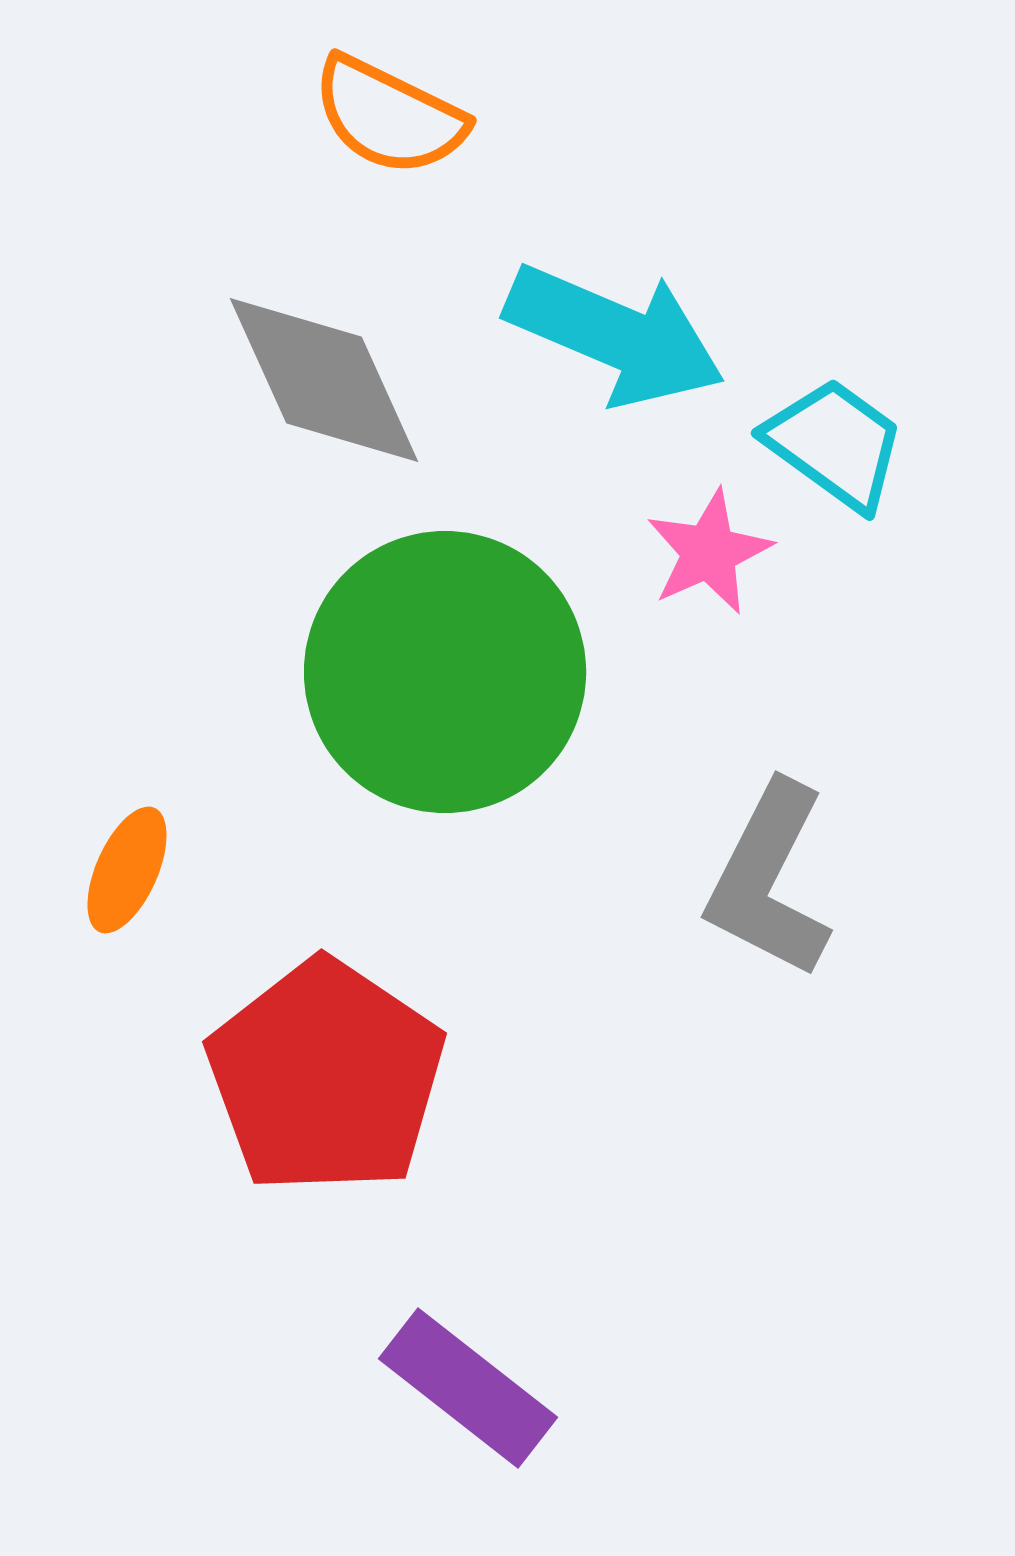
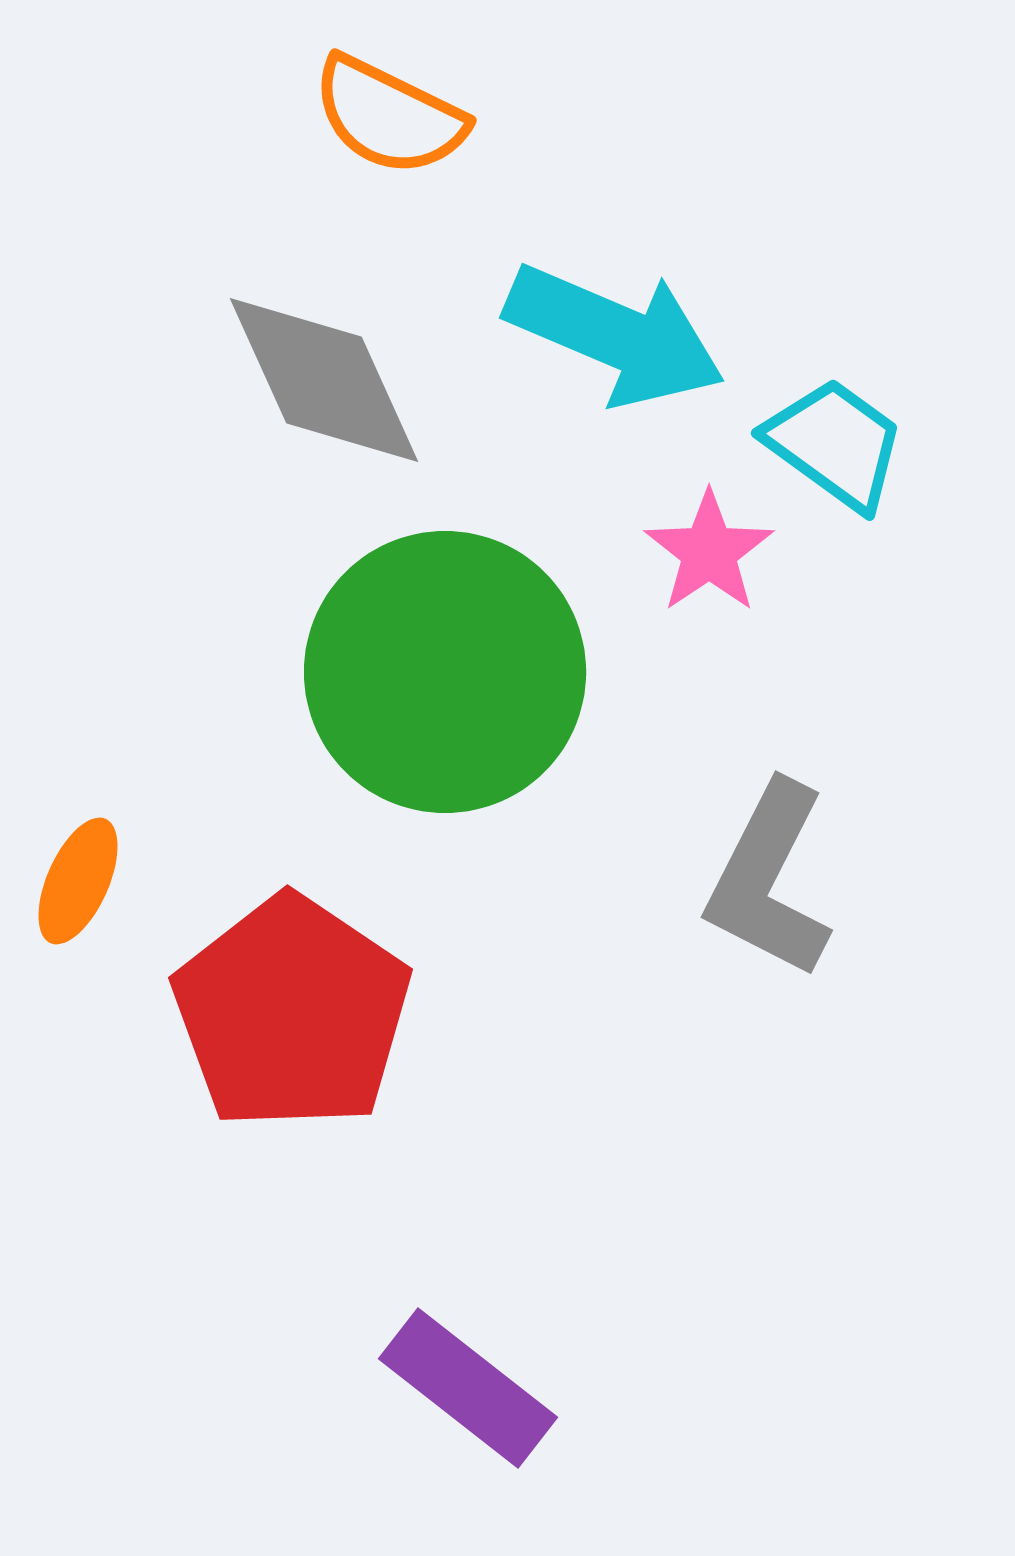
pink star: rotated 10 degrees counterclockwise
orange ellipse: moved 49 px left, 11 px down
red pentagon: moved 34 px left, 64 px up
